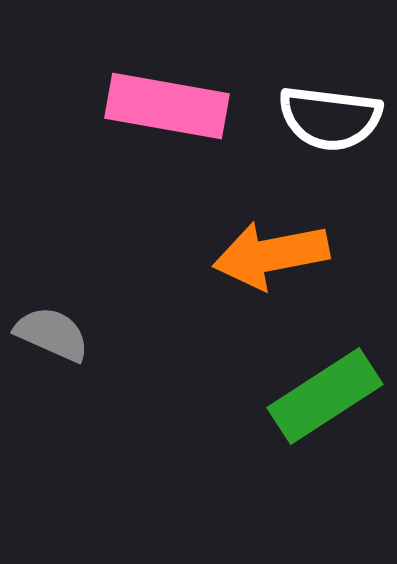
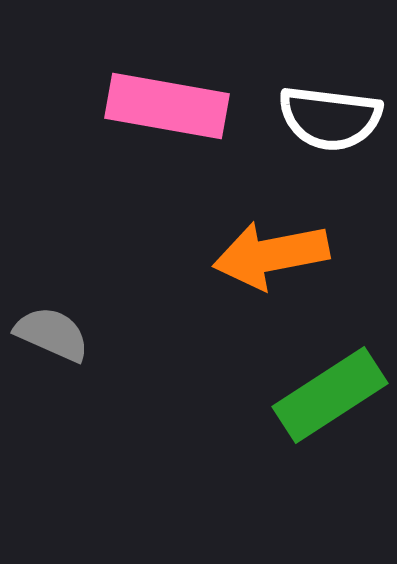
green rectangle: moved 5 px right, 1 px up
